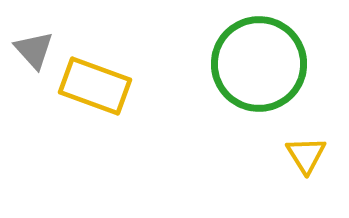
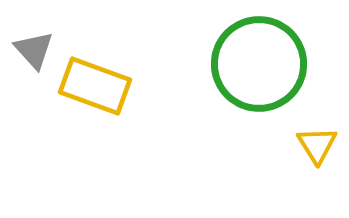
yellow triangle: moved 11 px right, 10 px up
